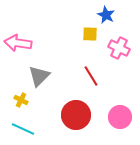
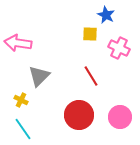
red circle: moved 3 px right
cyan line: rotated 30 degrees clockwise
